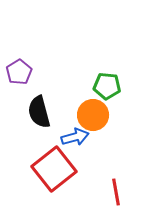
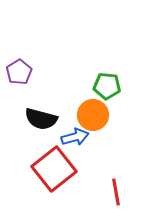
black semicircle: moved 2 px right, 7 px down; rotated 60 degrees counterclockwise
